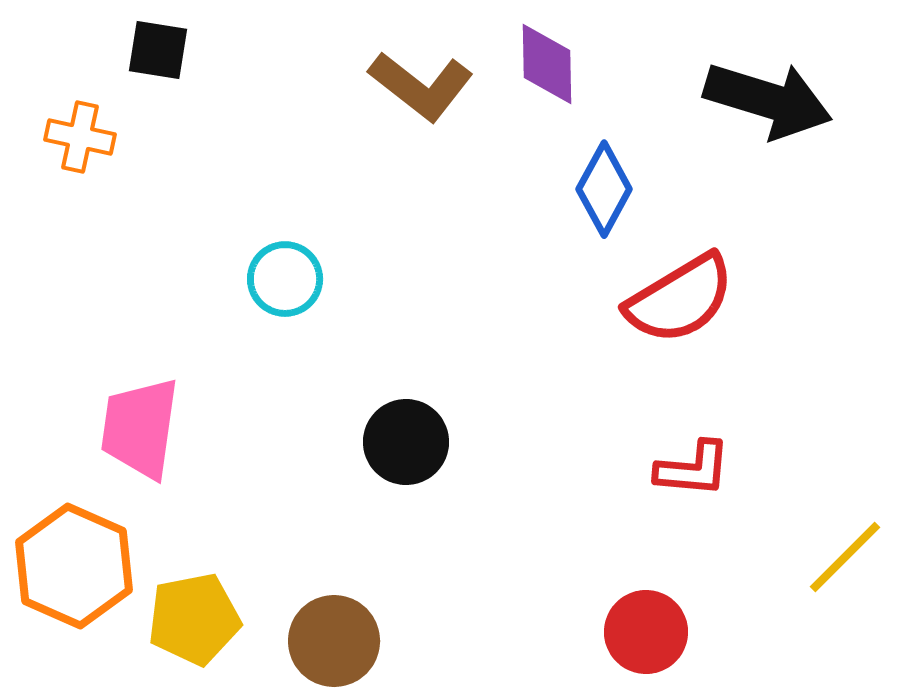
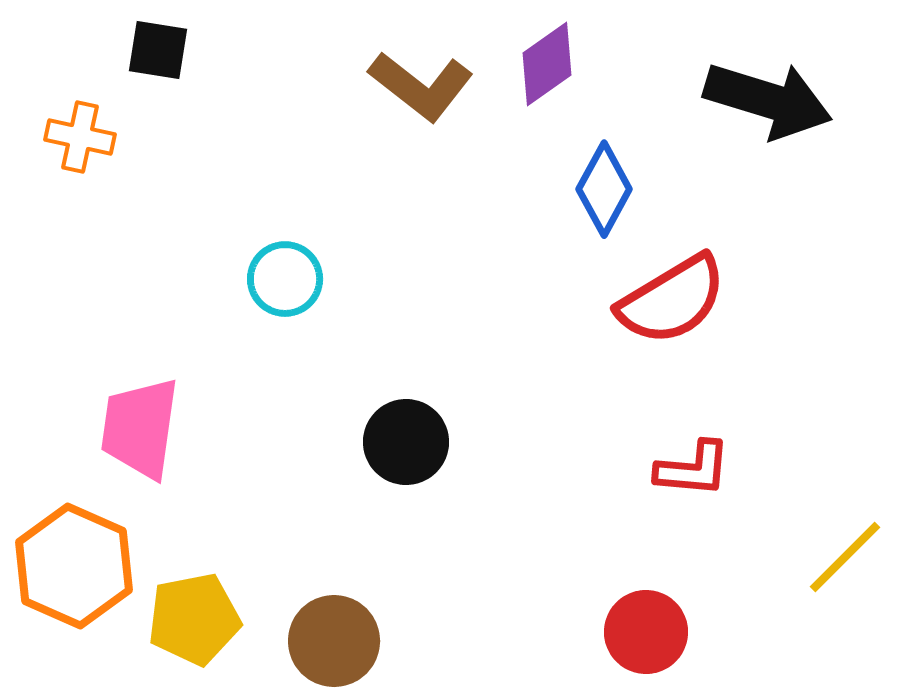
purple diamond: rotated 56 degrees clockwise
red semicircle: moved 8 px left, 1 px down
